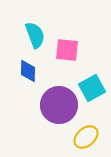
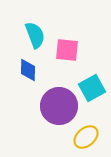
blue diamond: moved 1 px up
purple circle: moved 1 px down
